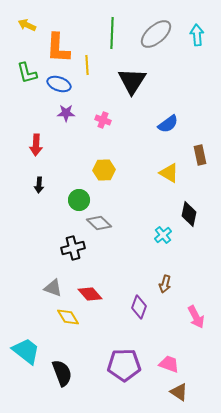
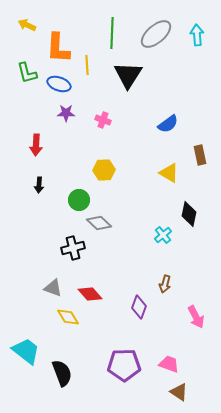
black triangle: moved 4 px left, 6 px up
